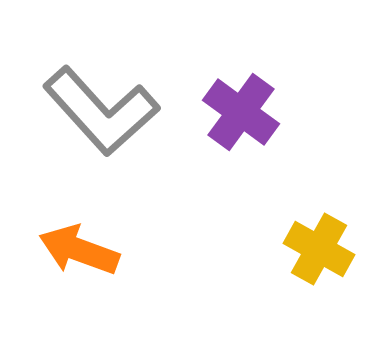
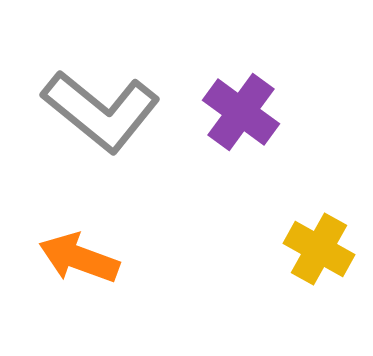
gray L-shape: rotated 9 degrees counterclockwise
orange arrow: moved 8 px down
